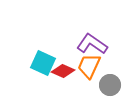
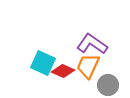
orange trapezoid: moved 1 px left
gray circle: moved 2 px left
